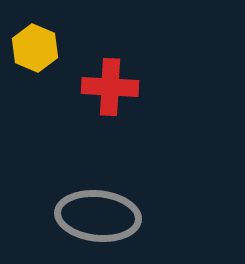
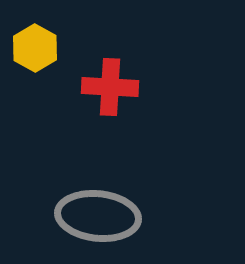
yellow hexagon: rotated 6 degrees clockwise
